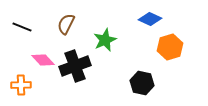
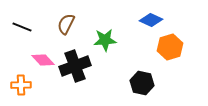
blue diamond: moved 1 px right, 1 px down
green star: rotated 20 degrees clockwise
